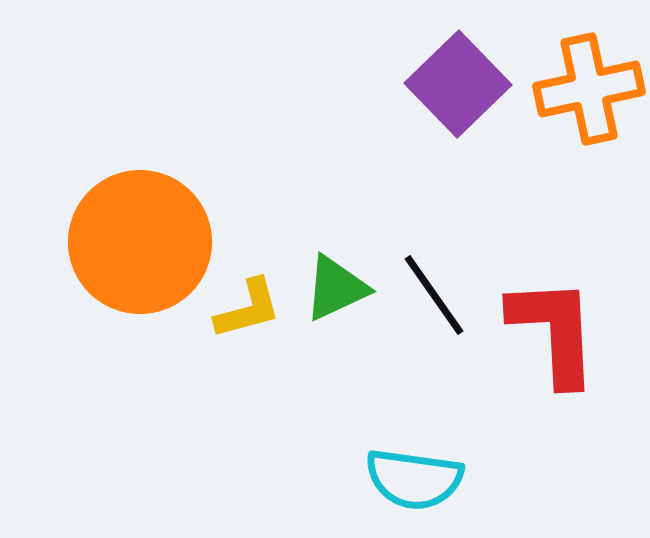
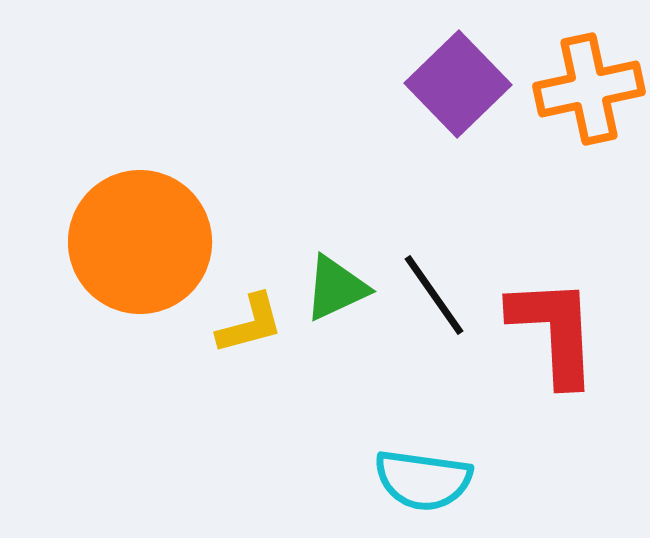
yellow L-shape: moved 2 px right, 15 px down
cyan semicircle: moved 9 px right, 1 px down
